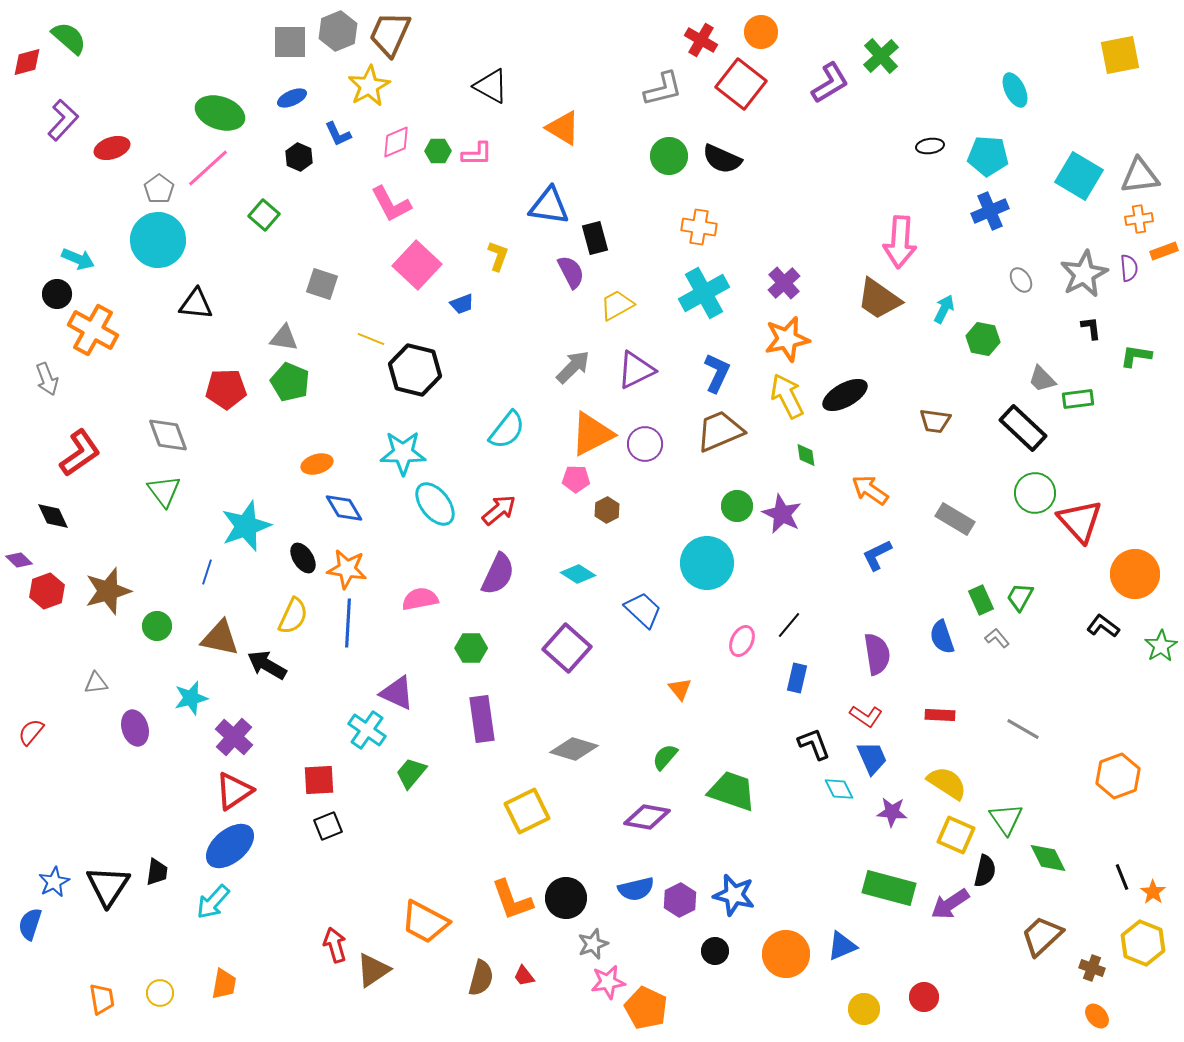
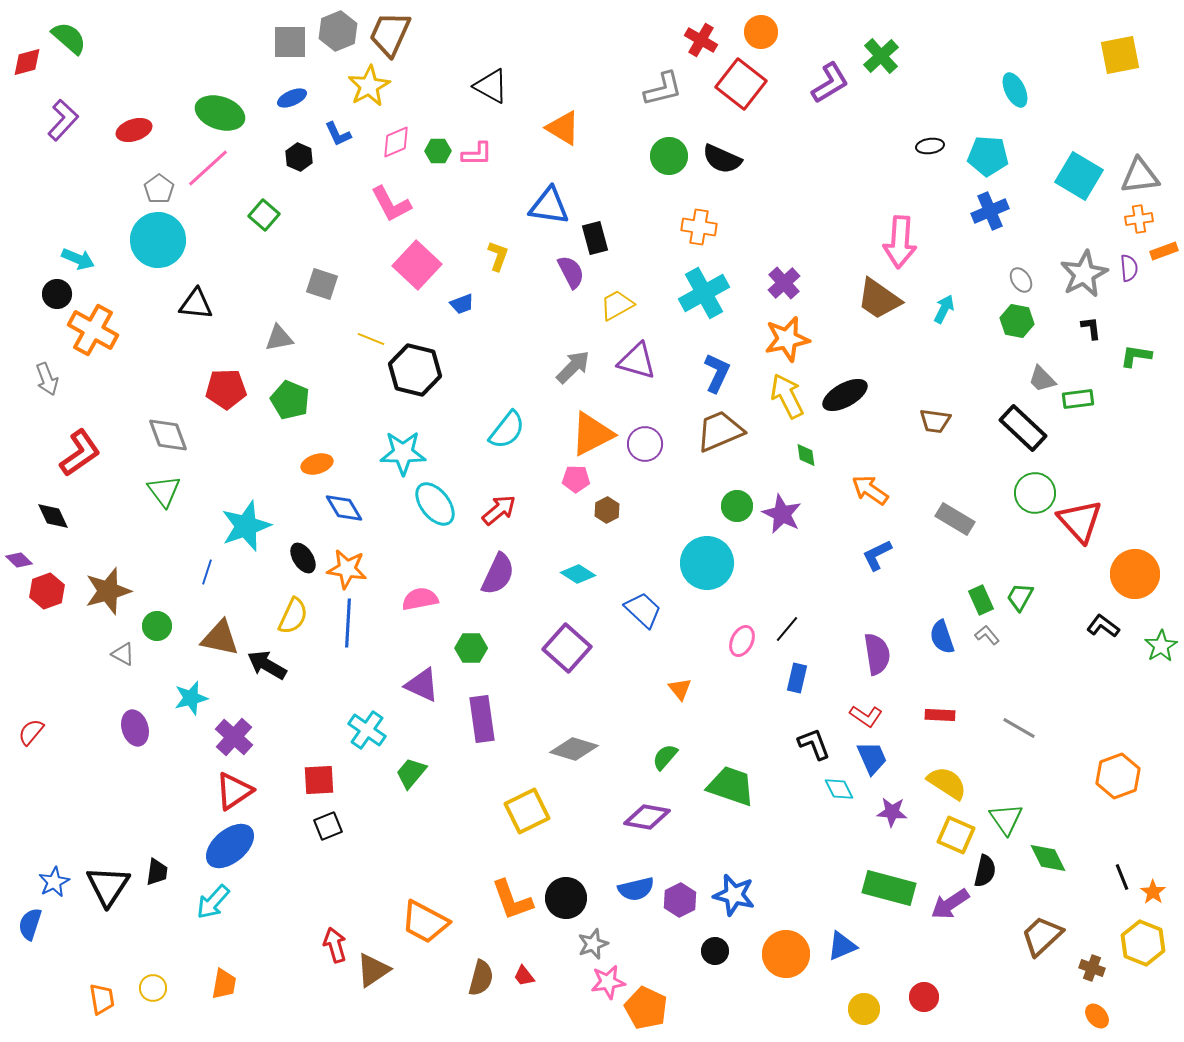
red ellipse at (112, 148): moved 22 px right, 18 px up
gray triangle at (284, 338): moved 5 px left; rotated 20 degrees counterclockwise
green hexagon at (983, 339): moved 34 px right, 18 px up
purple triangle at (636, 370): moved 1 px right, 9 px up; rotated 42 degrees clockwise
green pentagon at (290, 382): moved 18 px down
black line at (789, 625): moved 2 px left, 4 px down
gray L-shape at (997, 638): moved 10 px left, 3 px up
gray triangle at (96, 683): moved 27 px right, 29 px up; rotated 35 degrees clockwise
purple triangle at (397, 693): moved 25 px right, 8 px up
gray line at (1023, 729): moved 4 px left, 1 px up
green trapezoid at (732, 791): moved 1 px left, 5 px up
yellow circle at (160, 993): moved 7 px left, 5 px up
